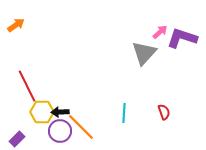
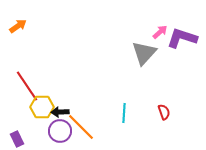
orange arrow: moved 2 px right, 1 px down
red line: rotated 8 degrees counterclockwise
yellow hexagon: moved 5 px up
purple rectangle: rotated 70 degrees counterclockwise
